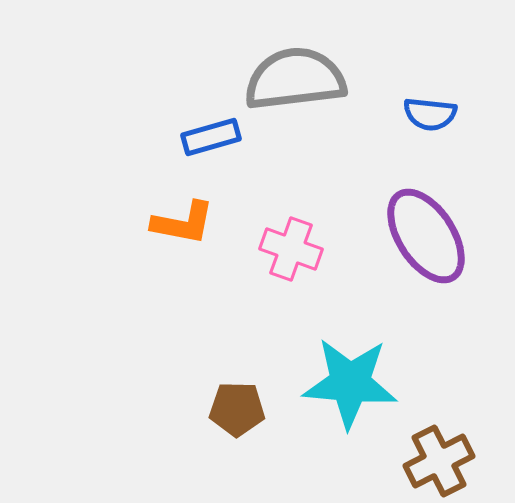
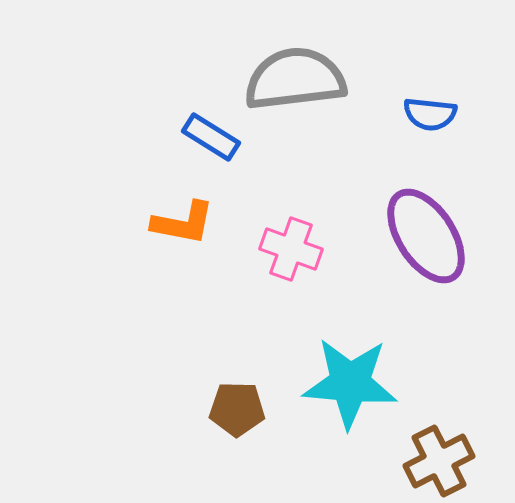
blue rectangle: rotated 48 degrees clockwise
